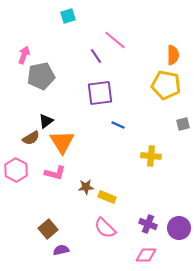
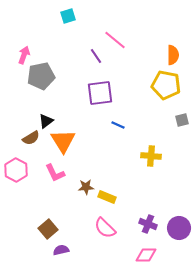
gray square: moved 1 px left, 4 px up
orange triangle: moved 1 px right, 1 px up
pink L-shape: rotated 50 degrees clockwise
